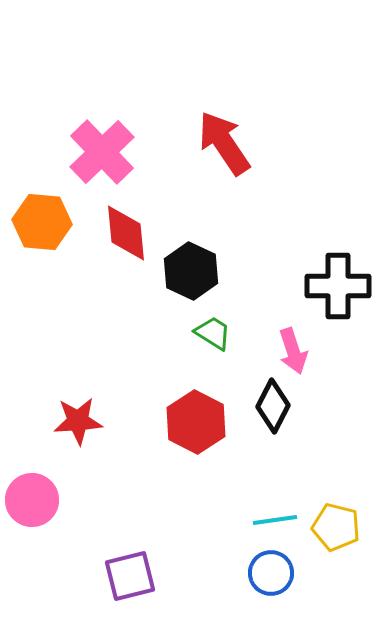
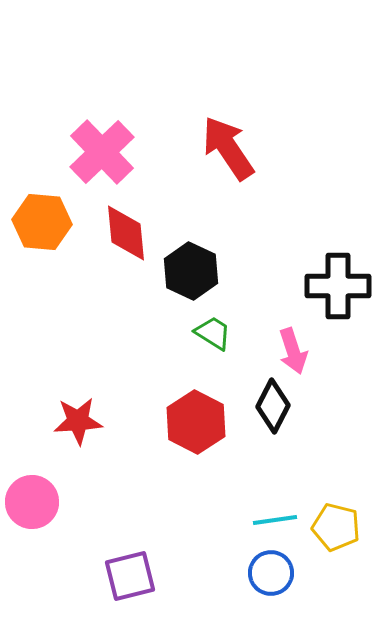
red arrow: moved 4 px right, 5 px down
pink circle: moved 2 px down
